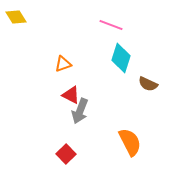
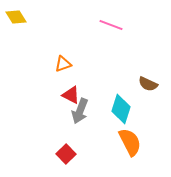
cyan diamond: moved 51 px down
